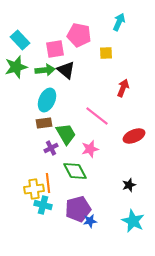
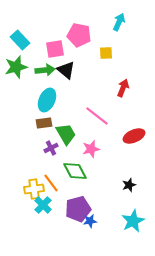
pink star: moved 1 px right
orange line: moved 3 px right; rotated 30 degrees counterclockwise
cyan cross: rotated 30 degrees clockwise
cyan star: rotated 20 degrees clockwise
